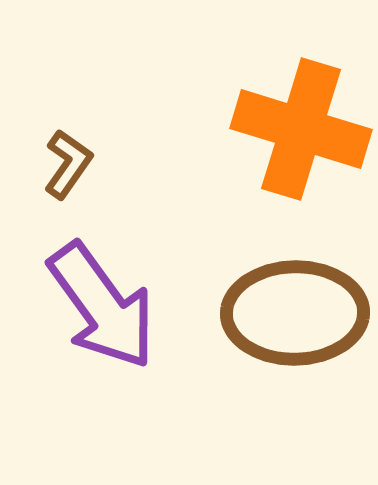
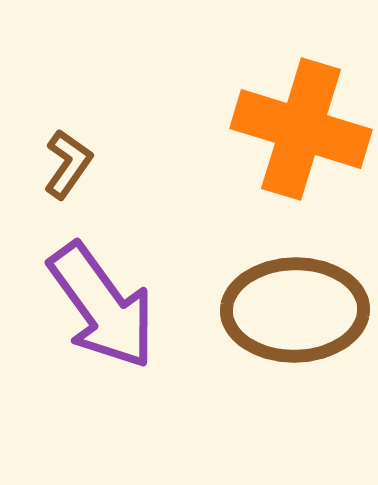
brown ellipse: moved 3 px up
